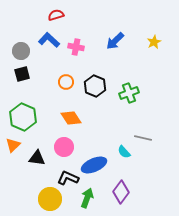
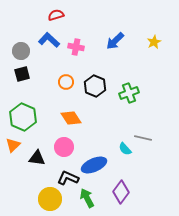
cyan semicircle: moved 1 px right, 3 px up
green arrow: rotated 48 degrees counterclockwise
